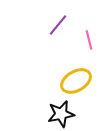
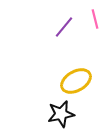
purple line: moved 6 px right, 2 px down
pink line: moved 6 px right, 21 px up
